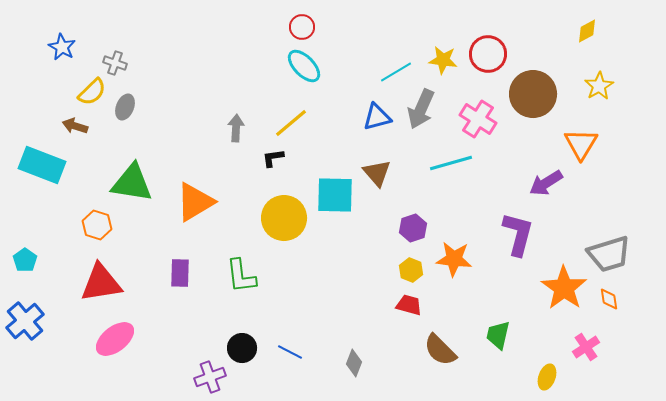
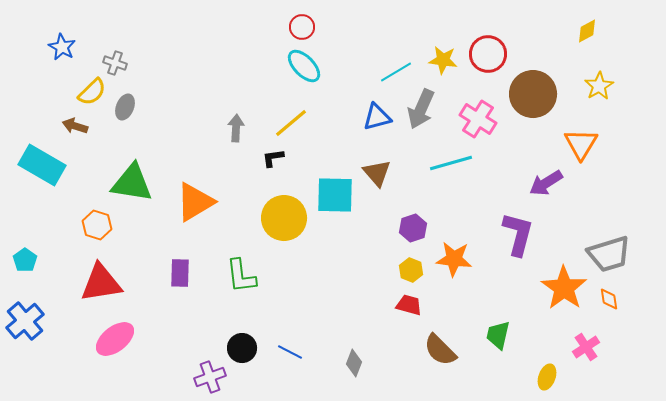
cyan rectangle at (42, 165): rotated 9 degrees clockwise
